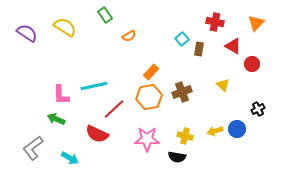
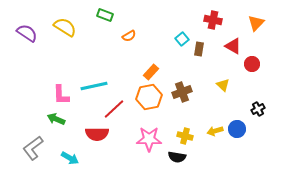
green rectangle: rotated 35 degrees counterclockwise
red cross: moved 2 px left, 2 px up
red semicircle: rotated 25 degrees counterclockwise
pink star: moved 2 px right
